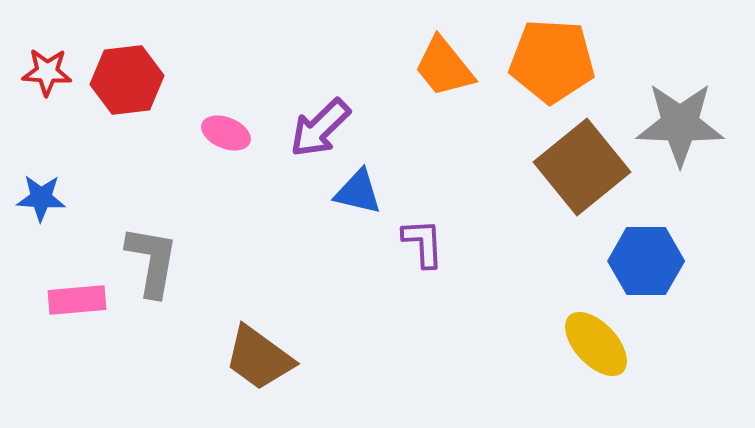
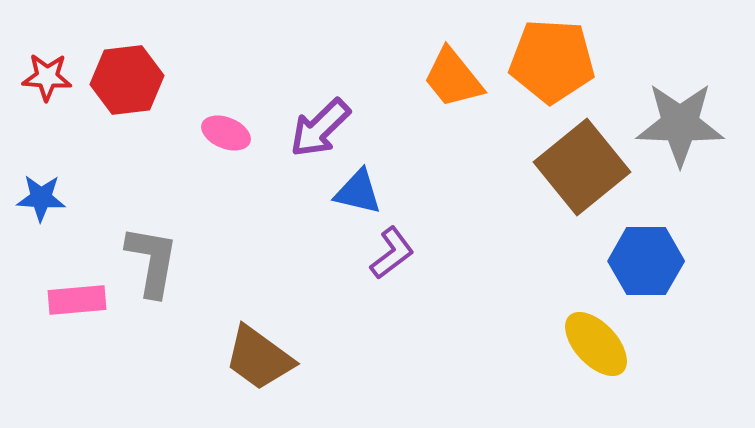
orange trapezoid: moved 9 px right, 11 px down
red star: moved 5 px down
purple L-shape: moved 31 px left, 10 px down; rotated 56 degrees clockwise
